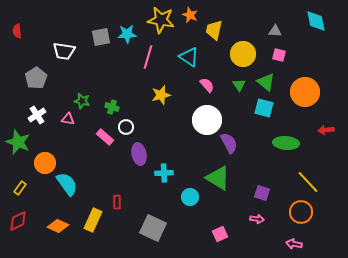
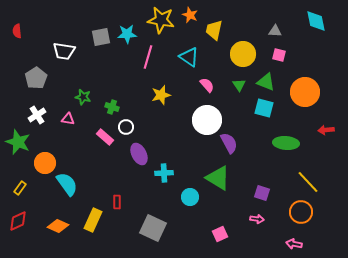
green triangle at (266, 82): rotated 18 degrees counterclockwise
green star at (82, 101): moved 1 px right, 4 px up
purple ellipse at (139, 154): rotated 15 degrees counterclockwise
